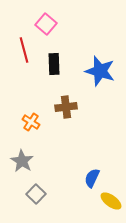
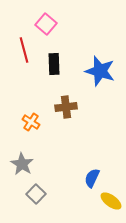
gray star: moved 3 px down
